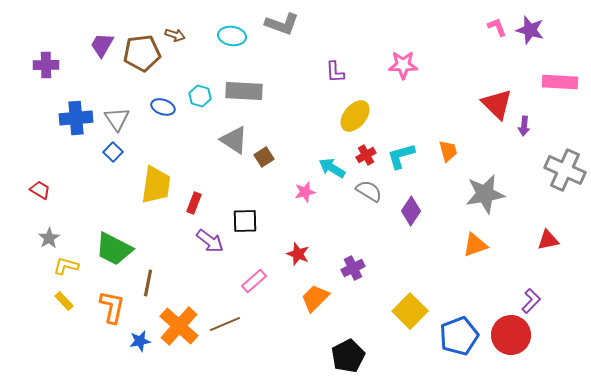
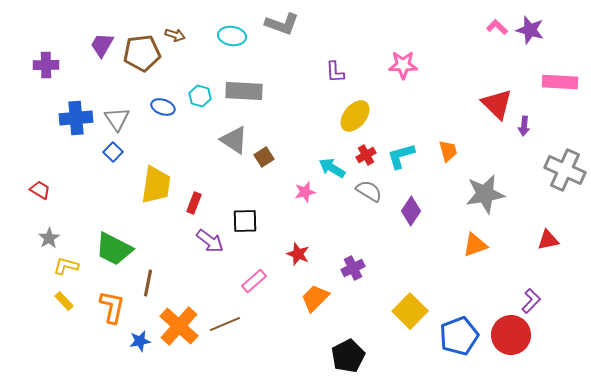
pink L-shape at (497, 27): rotated 25 degrees counterclockwise
